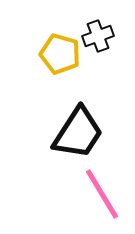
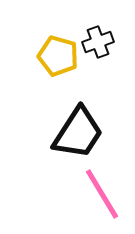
black cross: moved 6 px down
yellow pentagon: moved 2 px left, 2 px down
